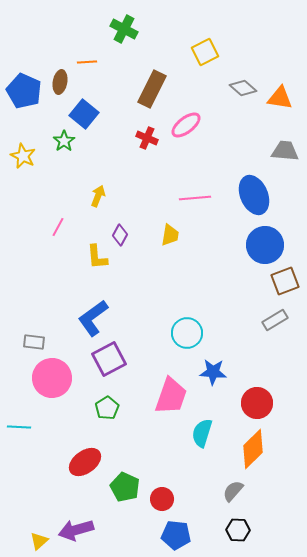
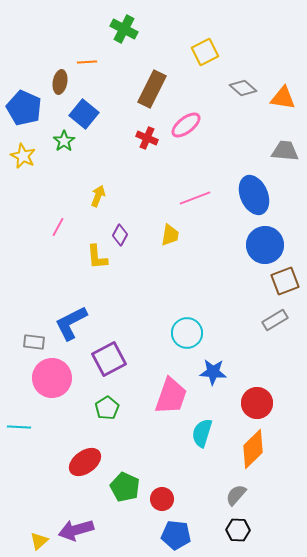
blue pentagon at (24, 91): moved 17 px down
orange triangle at (280, 98): moved 3 px right
pink line at (195, 198): rotated 16 degrees counterclockwise
blue L-shape at (93, 318): moved 22 px left, 5 px down; rotated 9 degrees clockwise
gray semicircle at (233, 491): moved 3 px right, 4 px down
